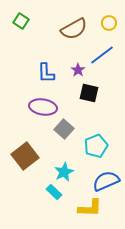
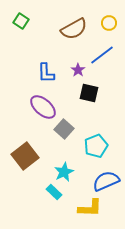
purple ellipse: rotated 32 degrees clockwise
